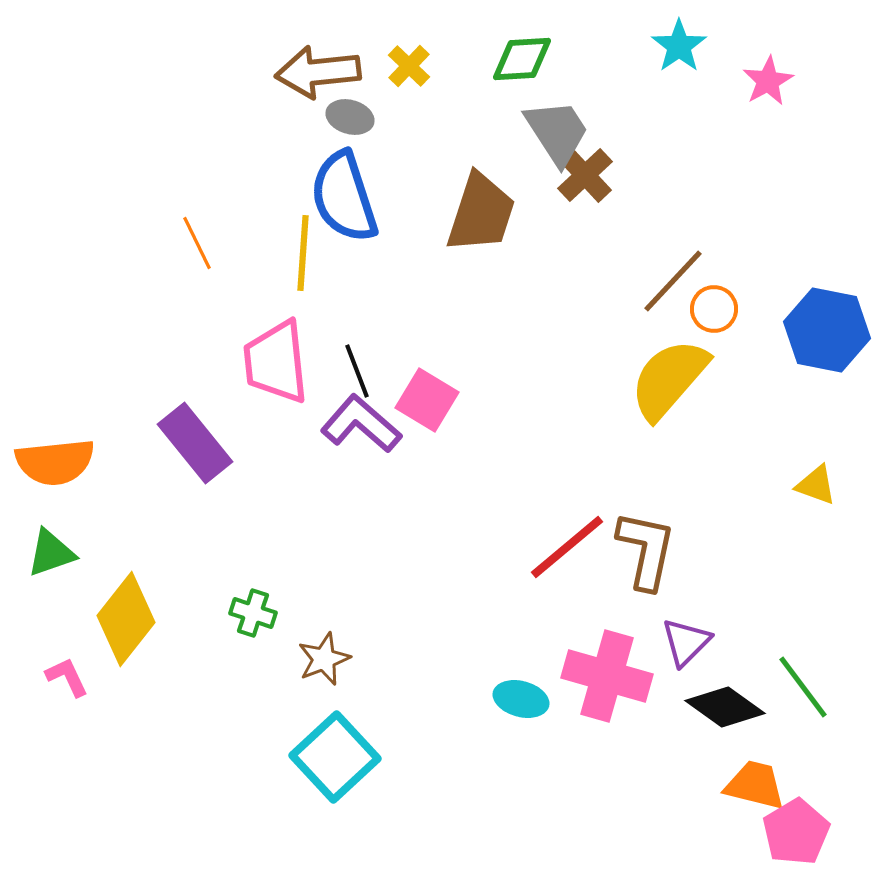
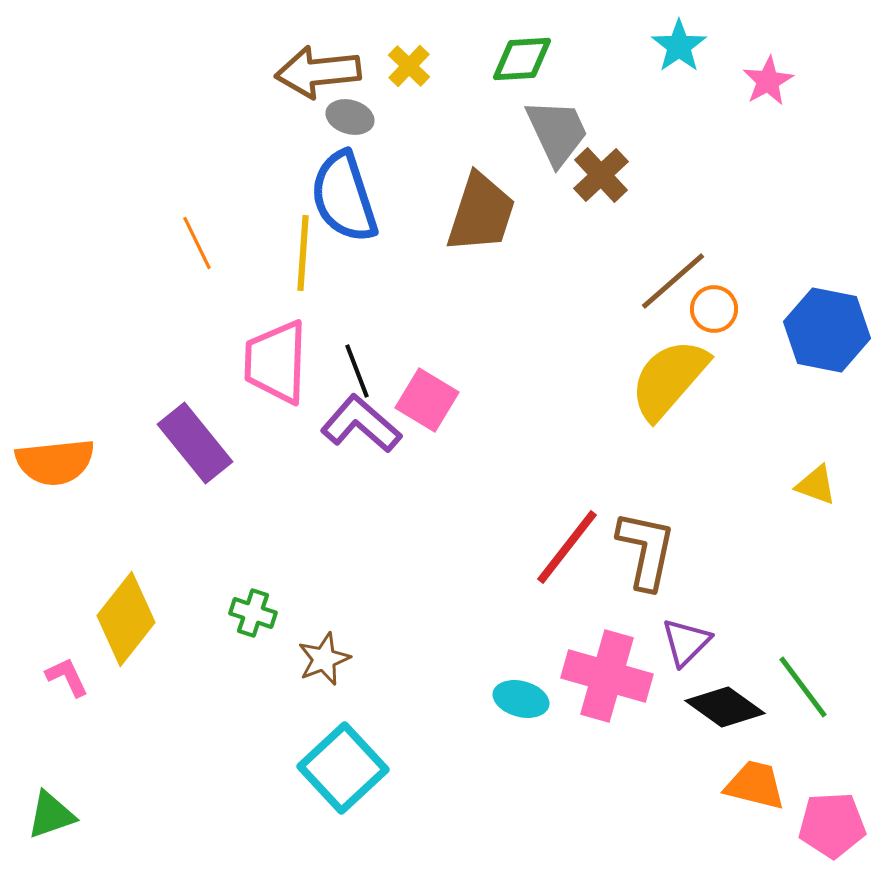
gray trapezoid: rotated 8 degrees clockwise
brown cross: moved 16 px right
brown line: rotated 6 degrees clockwise
pink trapezoid: rotated 8 degrees clockwise
red line: rotated 12 degrees counterclockwise
green triangle: moved 262 px down
cyan square: moved 8 px right, 11 px down
pink pentagon: moved 36 px right, 7 px up; rotated 28 degrees clockwise
